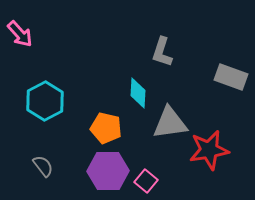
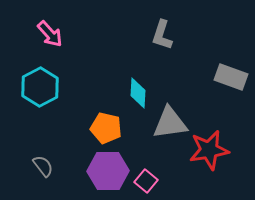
pink arrow: moved 30 px right
gray L-shape: moved 17 px up
cyan hexagon: moved 5 px left, 14 px up
